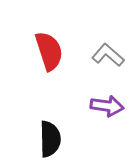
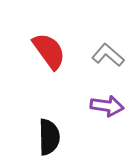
red semicircle: rotated 18 degrees counterclockwise
black semicircle: moved 1 px left, 2 px up
